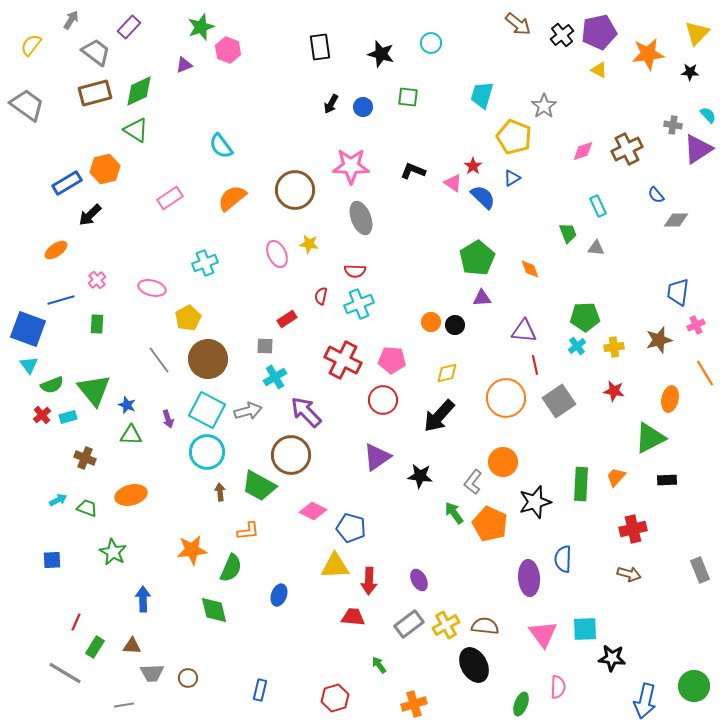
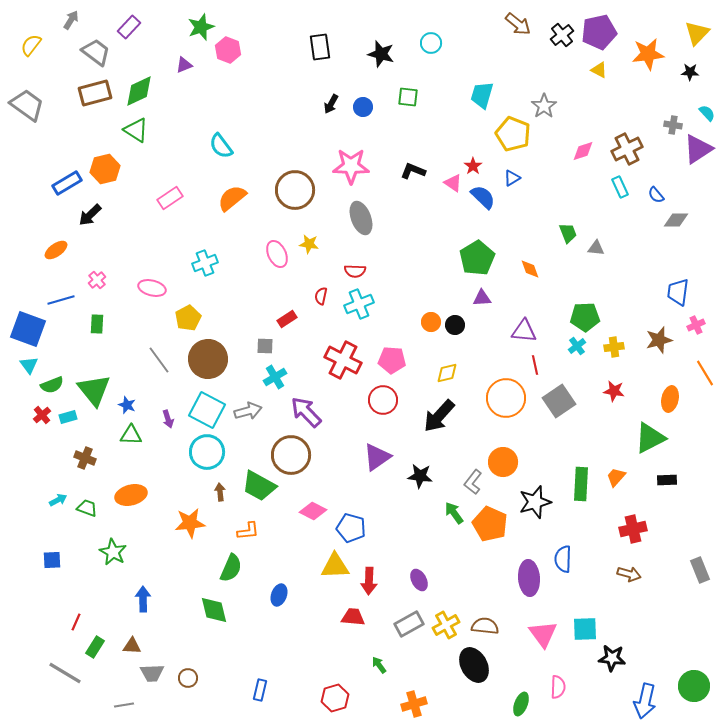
cyan semicircle at (708, 115): moved 1 px left, 2 px up
yellow pentagon at (514, 137): moved 1 px left, 3 px up
cyan rectangle at (598, 206): moved 22 px right, 19 px up
orange star at (192, 550): moved 2 px left, 27 px up
gray rectangle at (409, 624): rotated 8 degrees clockwise
